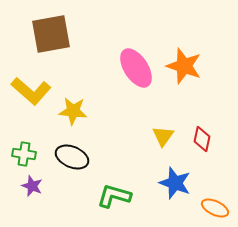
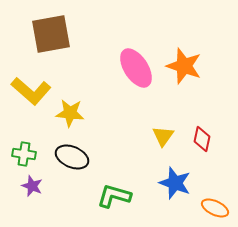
yellow star: moved 3 px left, 2 px down
